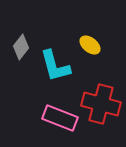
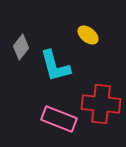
yellow ellipse: moved 2 px left, 10 px up
red cross: rotated 9 degrees counterclockwise
pink rectangle: moved 1 px left, 1 px down
